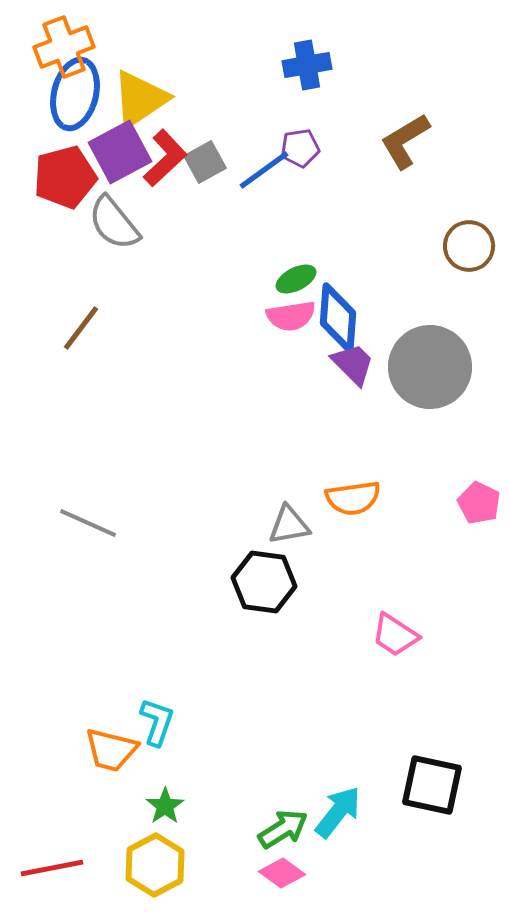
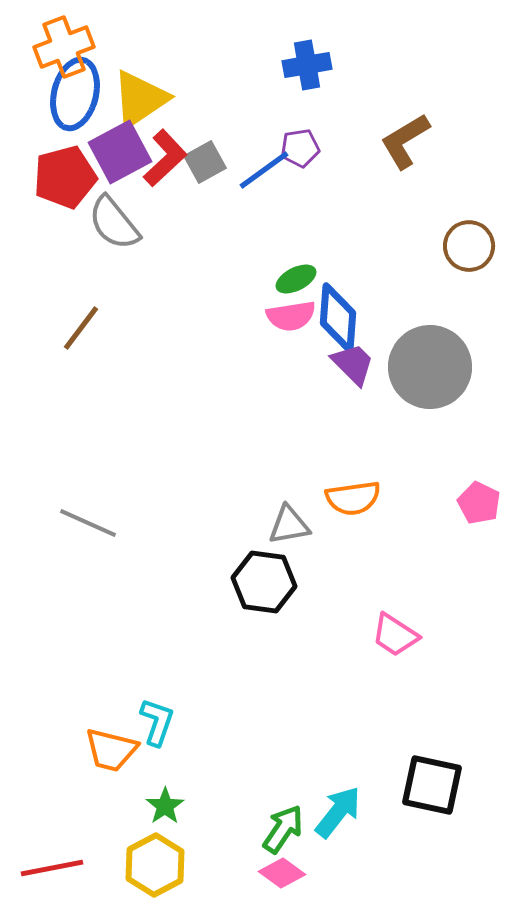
green arrow: rotated 24 degrees counterclockwise
